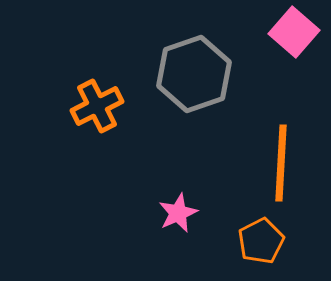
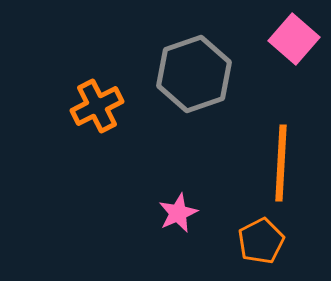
pink square: moved 7 px down
